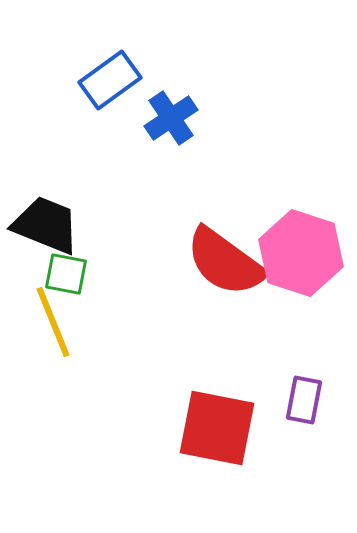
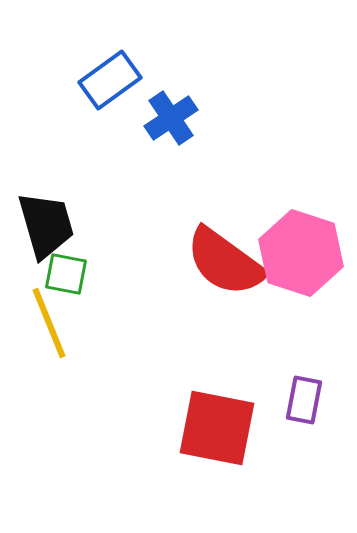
black trapezoid: rotated 52 degrees clockwise
yellow line: moved 4 px left, 1 px down
